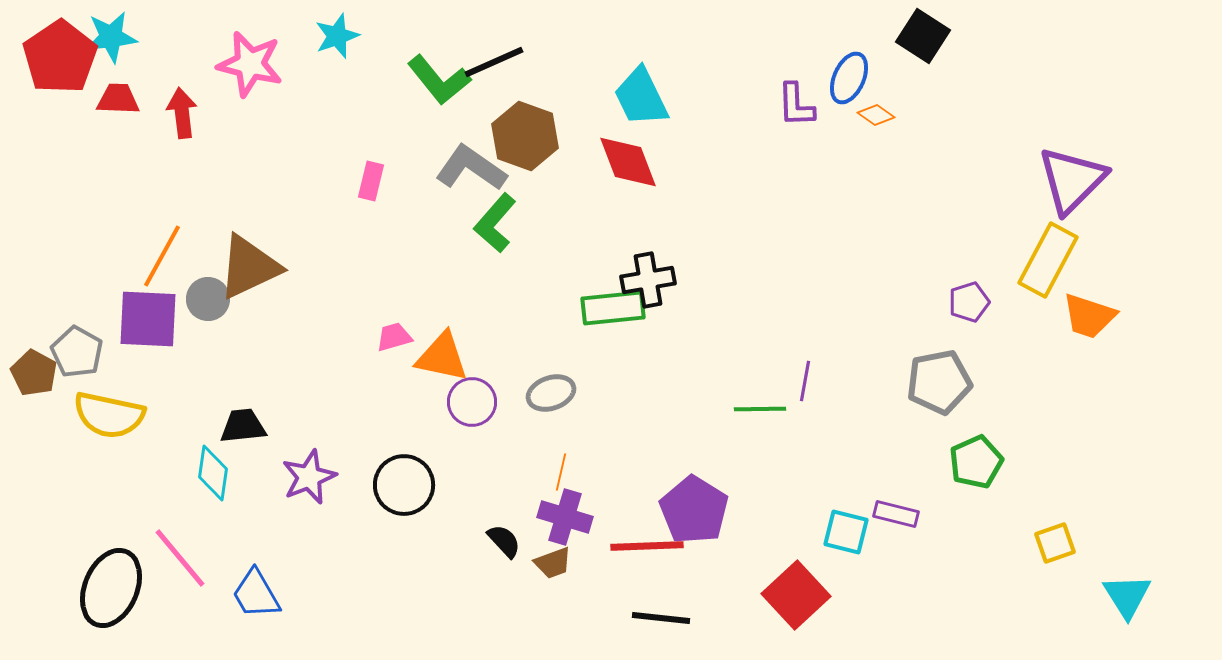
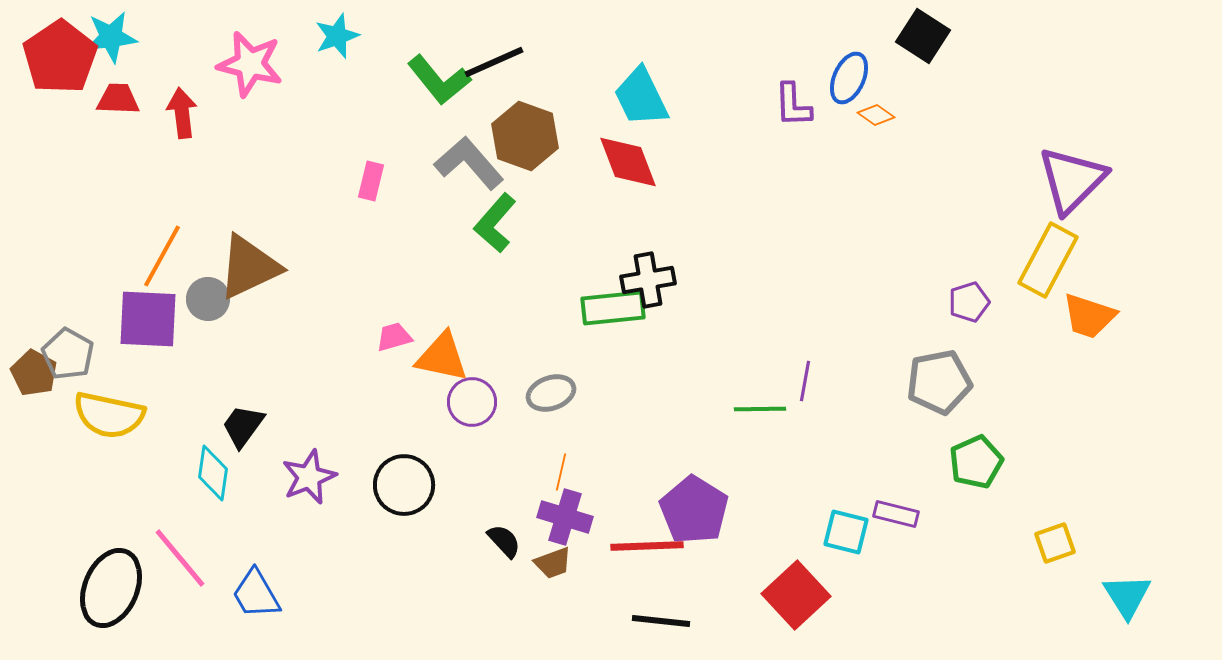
purple L-shape at (796, 105): moved 3 px left
gray L-shape at (471, 168): moved 2 px left, 5 px up; rotated 14 degrees clockwise
gray pentagon at (77, 352): moved 9 px left, 2 px down
black trapezoid at (243, 426): rotated 48 degrees counterclockwise
black line at (661, 618): moved 3 px down
